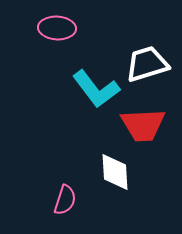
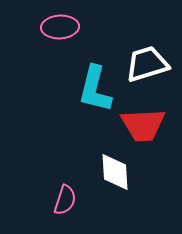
pink ellipse: moved 3 px right, 1 px up; rotated 6 degrees counterclockwise
cyan L-shape: moved 1 px left; rotated 51 degrees clockwise
